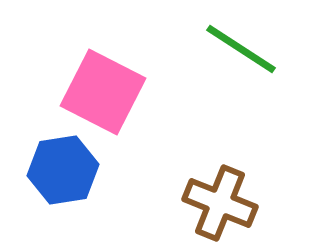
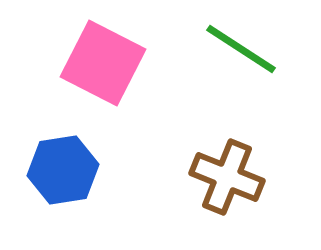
pink square: moved 29 px up
brown cross: moved 7 px right, 26 px up
